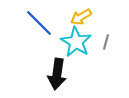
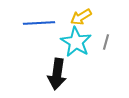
blue line: rotated 48 degrees counterclockwise
